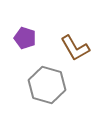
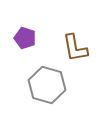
brown L-shape: rotated 20 degrees clockwise
